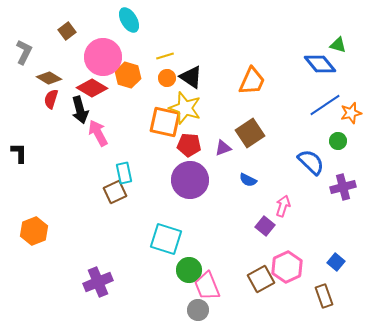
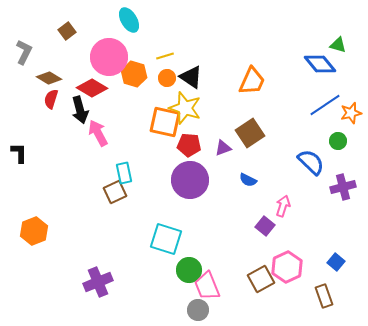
pink circle at (103, 57): moved 6 px right
orange hexagon at (128, 75): moved 6 px right, 1 px up
